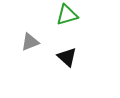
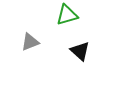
black triangle: moved 13 px right, 6 px up
